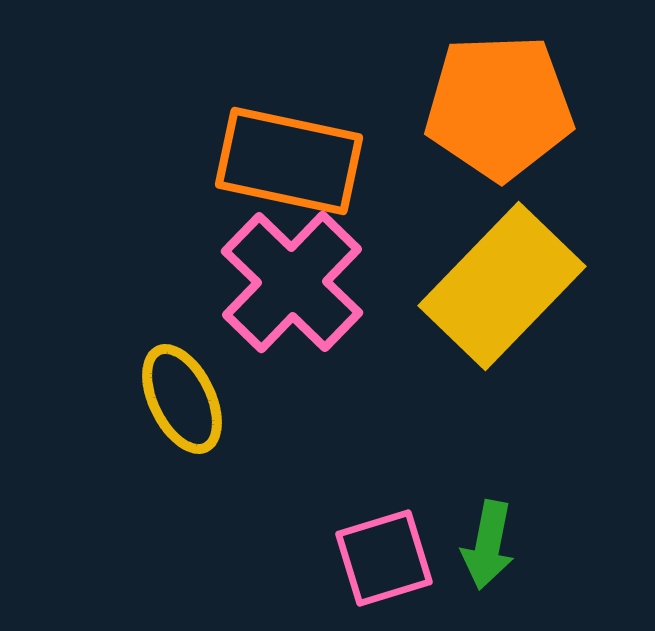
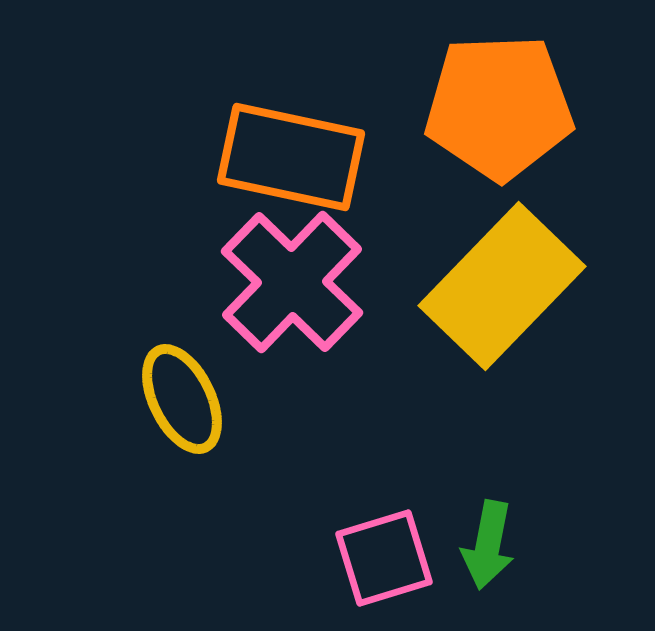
orange rectangle: moved 2 px right, 4 px up
